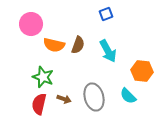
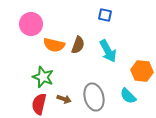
blue square: moved 1 px left, 1 px down; rotated 32 degrees clockwise
